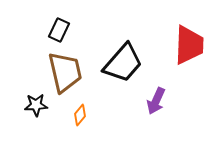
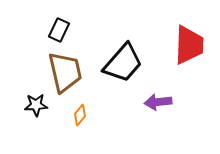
purple arrow: moved 2 px right, 1 px down; rotated 60 degrees clockwise
